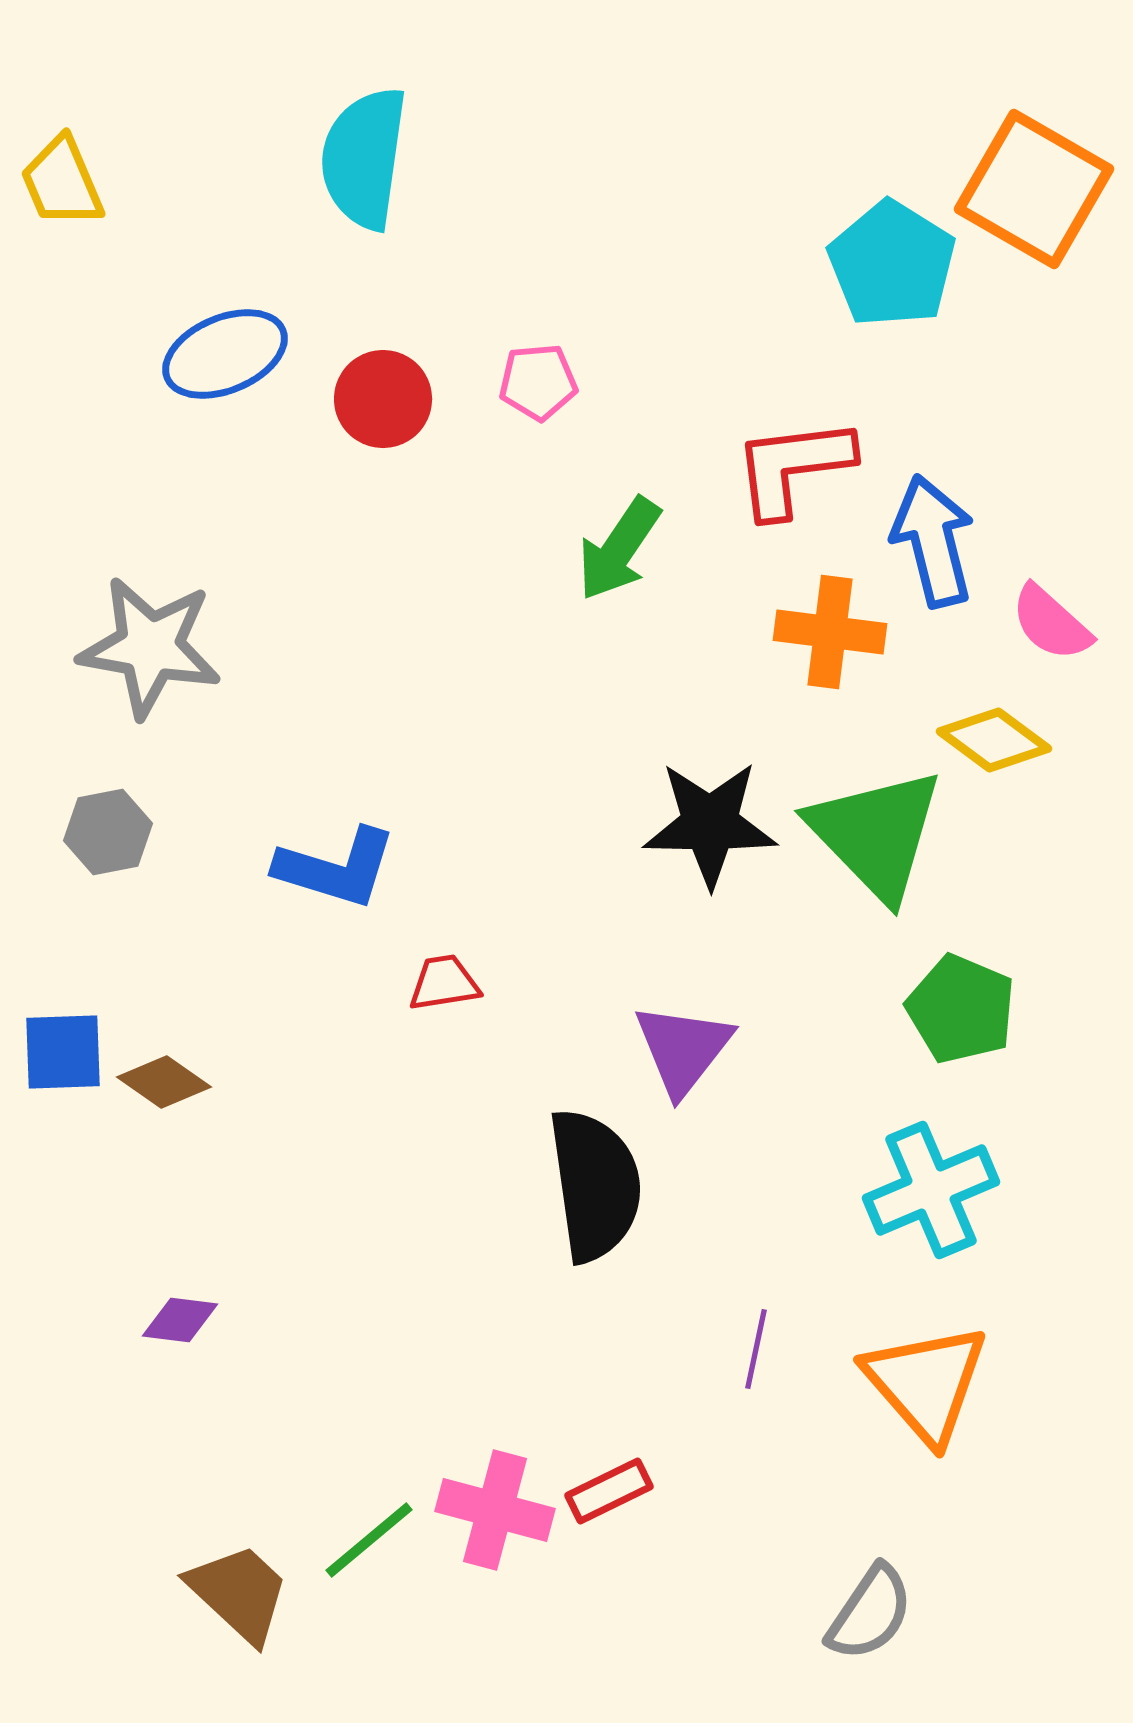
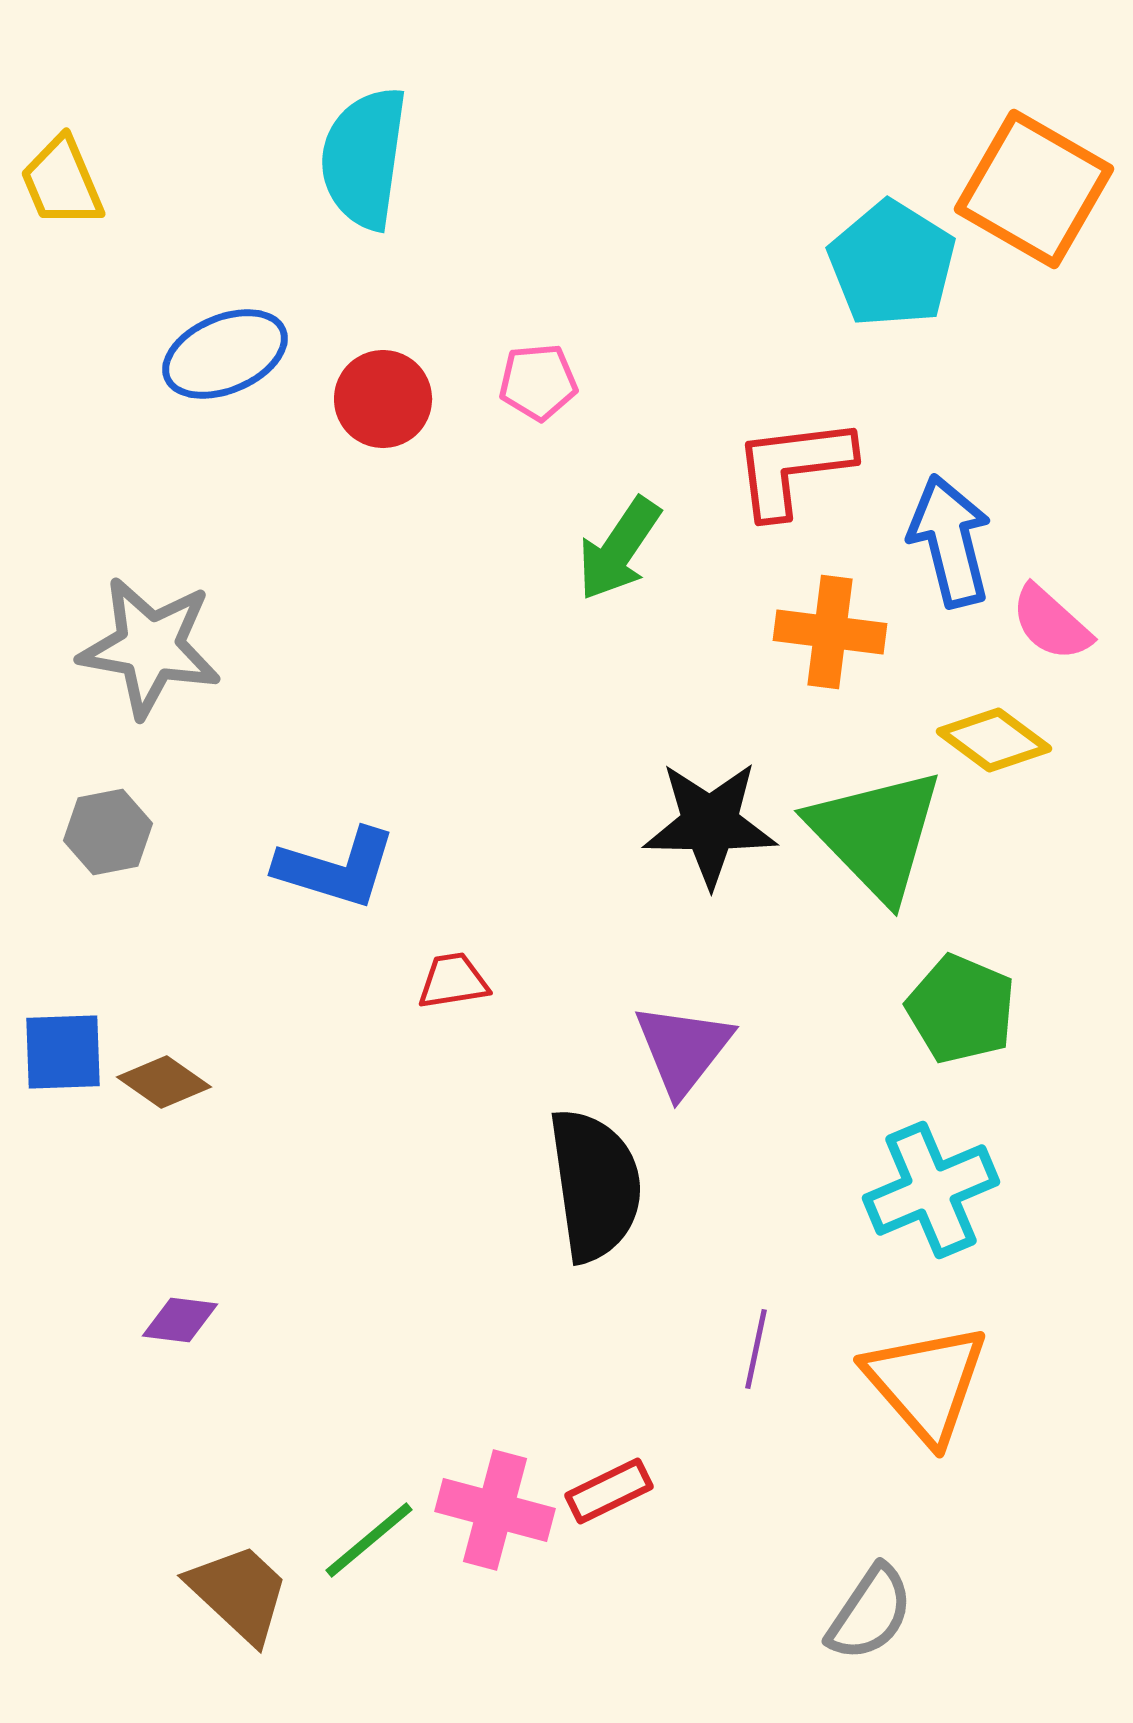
blue arrow: moved 17 px right
red trapezoid: moved 9 px right, 2 px up
